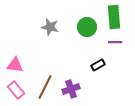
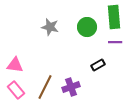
purple cross: moved 2 px up
